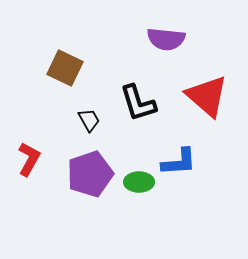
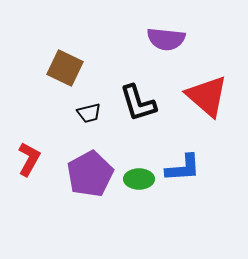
black trapezoid: moved 7 px up; rotated 105 degrees clockwise
blue L-shape: moved 4 px right, 6 px down
purple pentagon: rotated 9 degrees counterclockwise
green ellipse: moved 3 px up
